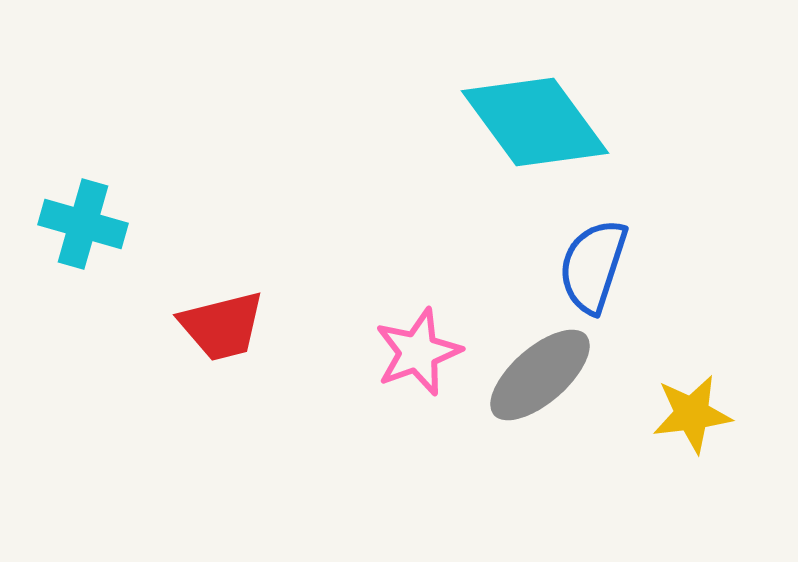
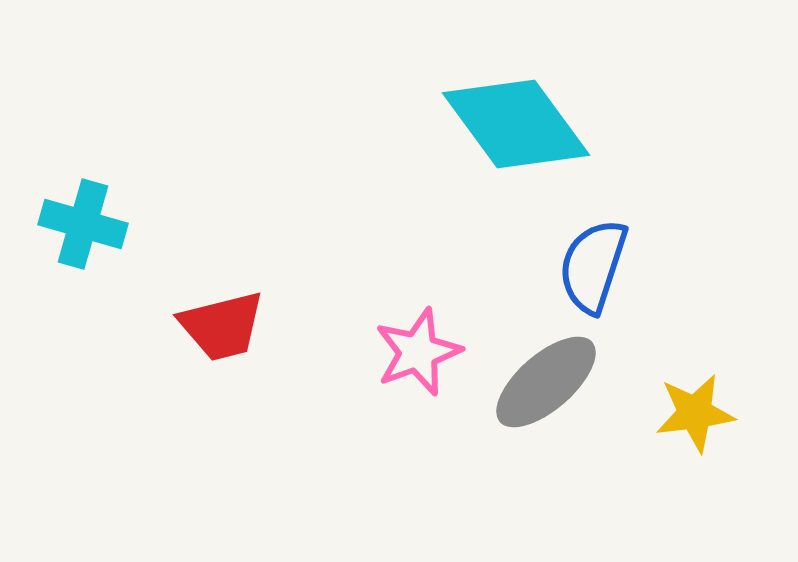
cyan diamond: moved 19 px left, 2 px down
gray ellipse: moved 6 px right, 7 px down
yellow star: moved 3 px right, 1 px up
